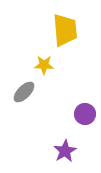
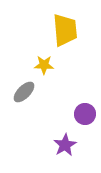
purple star: moved 6 px up
